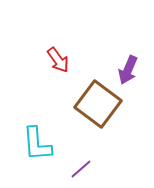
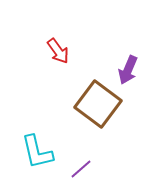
red arrow: moved 9 px up
cyan L-shape: moved 8 px down; rotated 9 degrees counterclockwise
